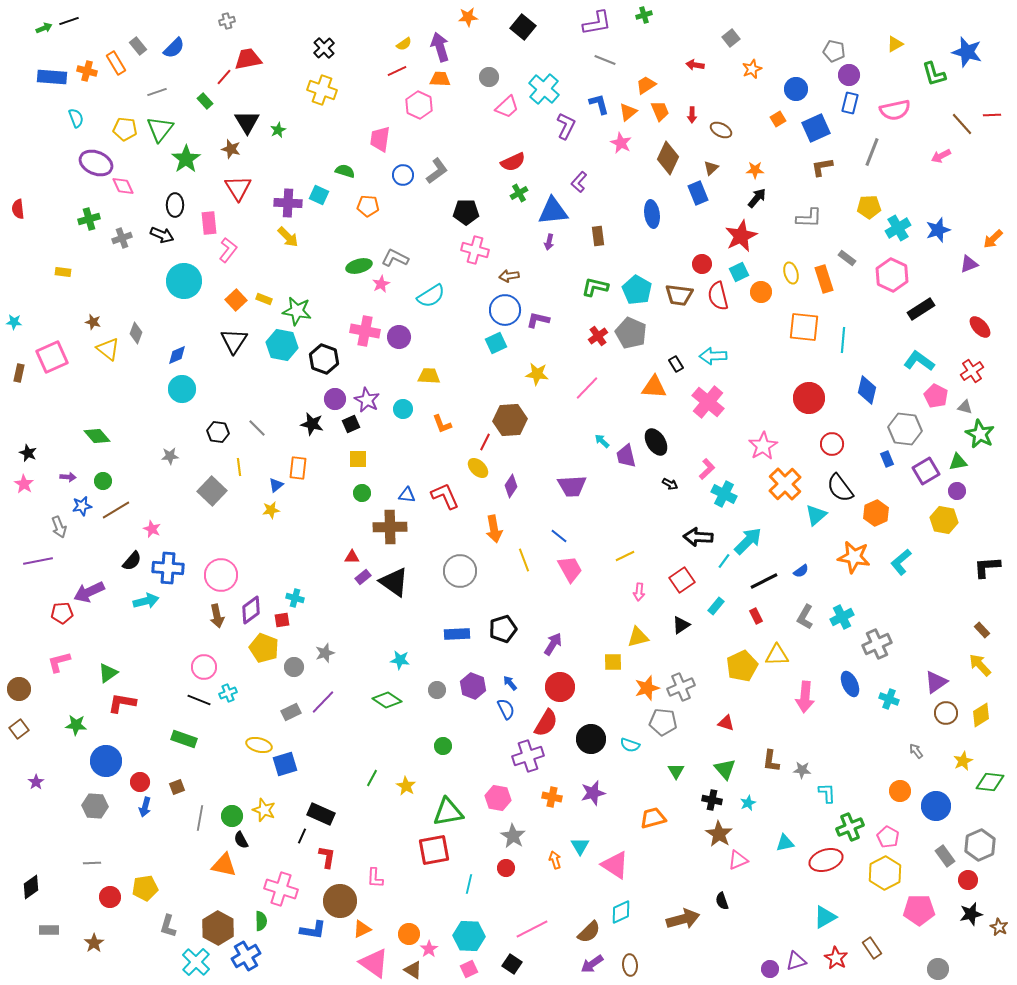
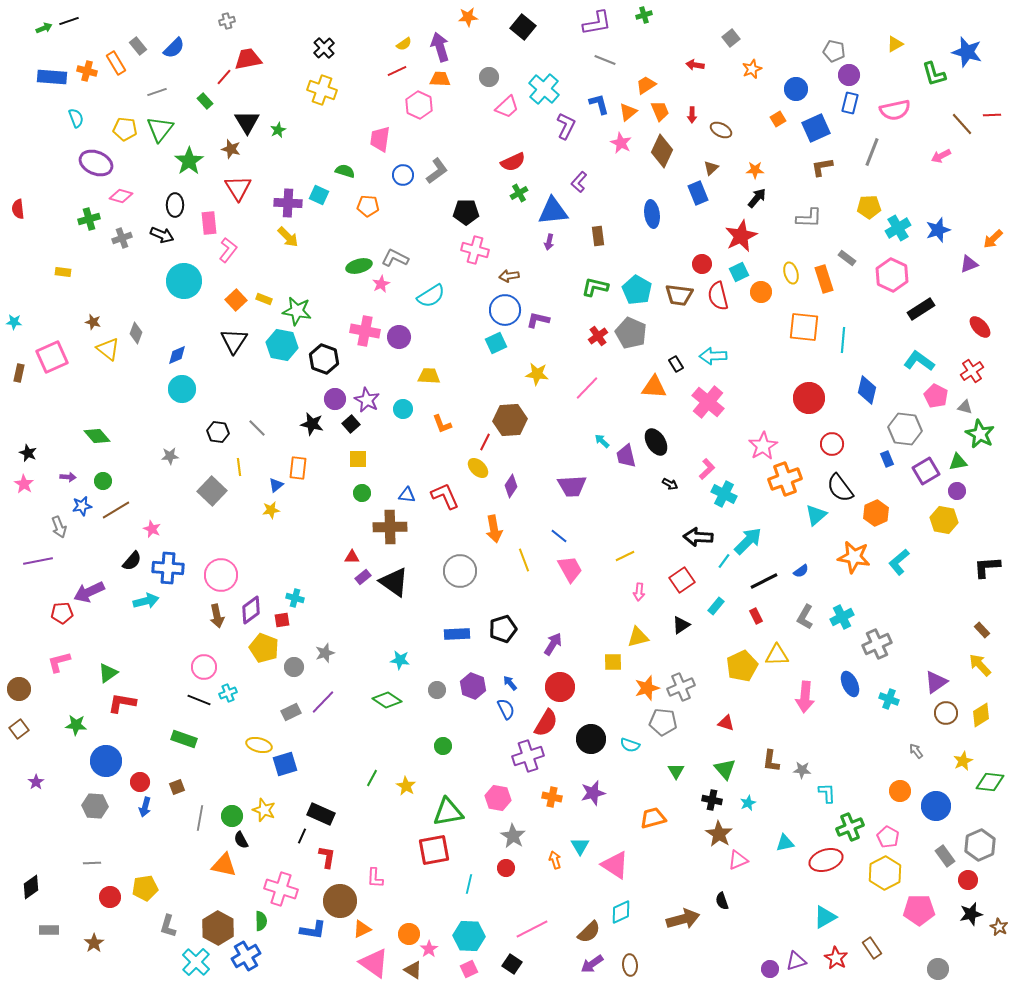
brown diamond at (668, 158): moved 6 px left, 7 px up
green star at (186, 159): moved 3 px right, 2 px down
pink diamond at (123, 186): moved 2 px left, 10 px down; rotated 50 degrees counterclockwise
black square at (351, 424): rotated 18 degrees counterclockwise
orange cross at (785, 484): moved 5 px up; rotated 24 degrees clockwise
cyan L-shape at (901, 562): moved 2 px left
